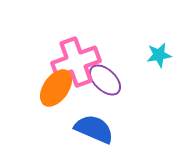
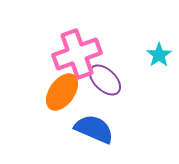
cyan star: rotated 25 degrees counterclockwise
pink cross: moved 1 px right, 8 px up
orange ellipse: moved 6 px right, 4 px down
